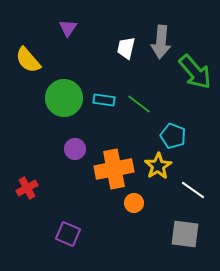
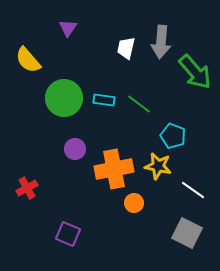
yellow star: rotated 28 degrees counterclockwise
gray square: moved 2 px right, 1 px up; rotated 20 degrees clockwise
